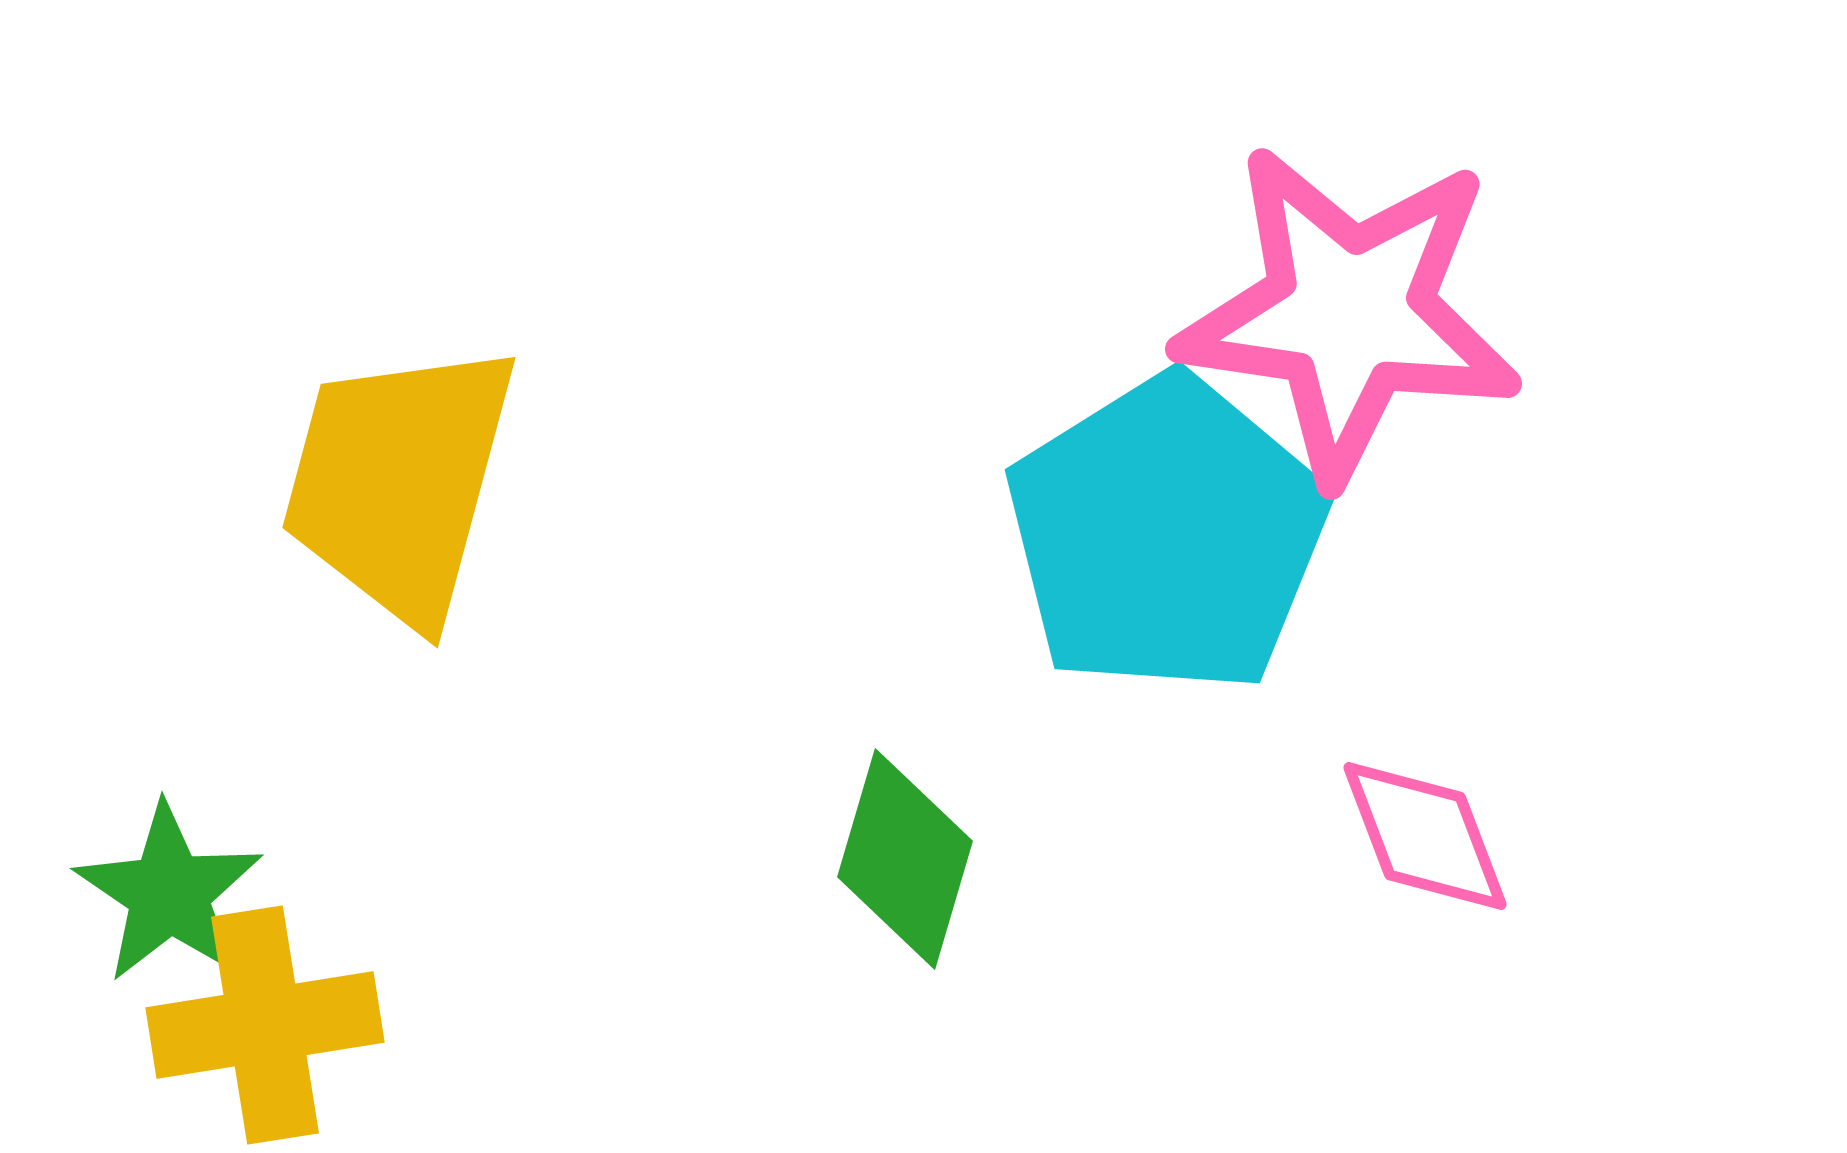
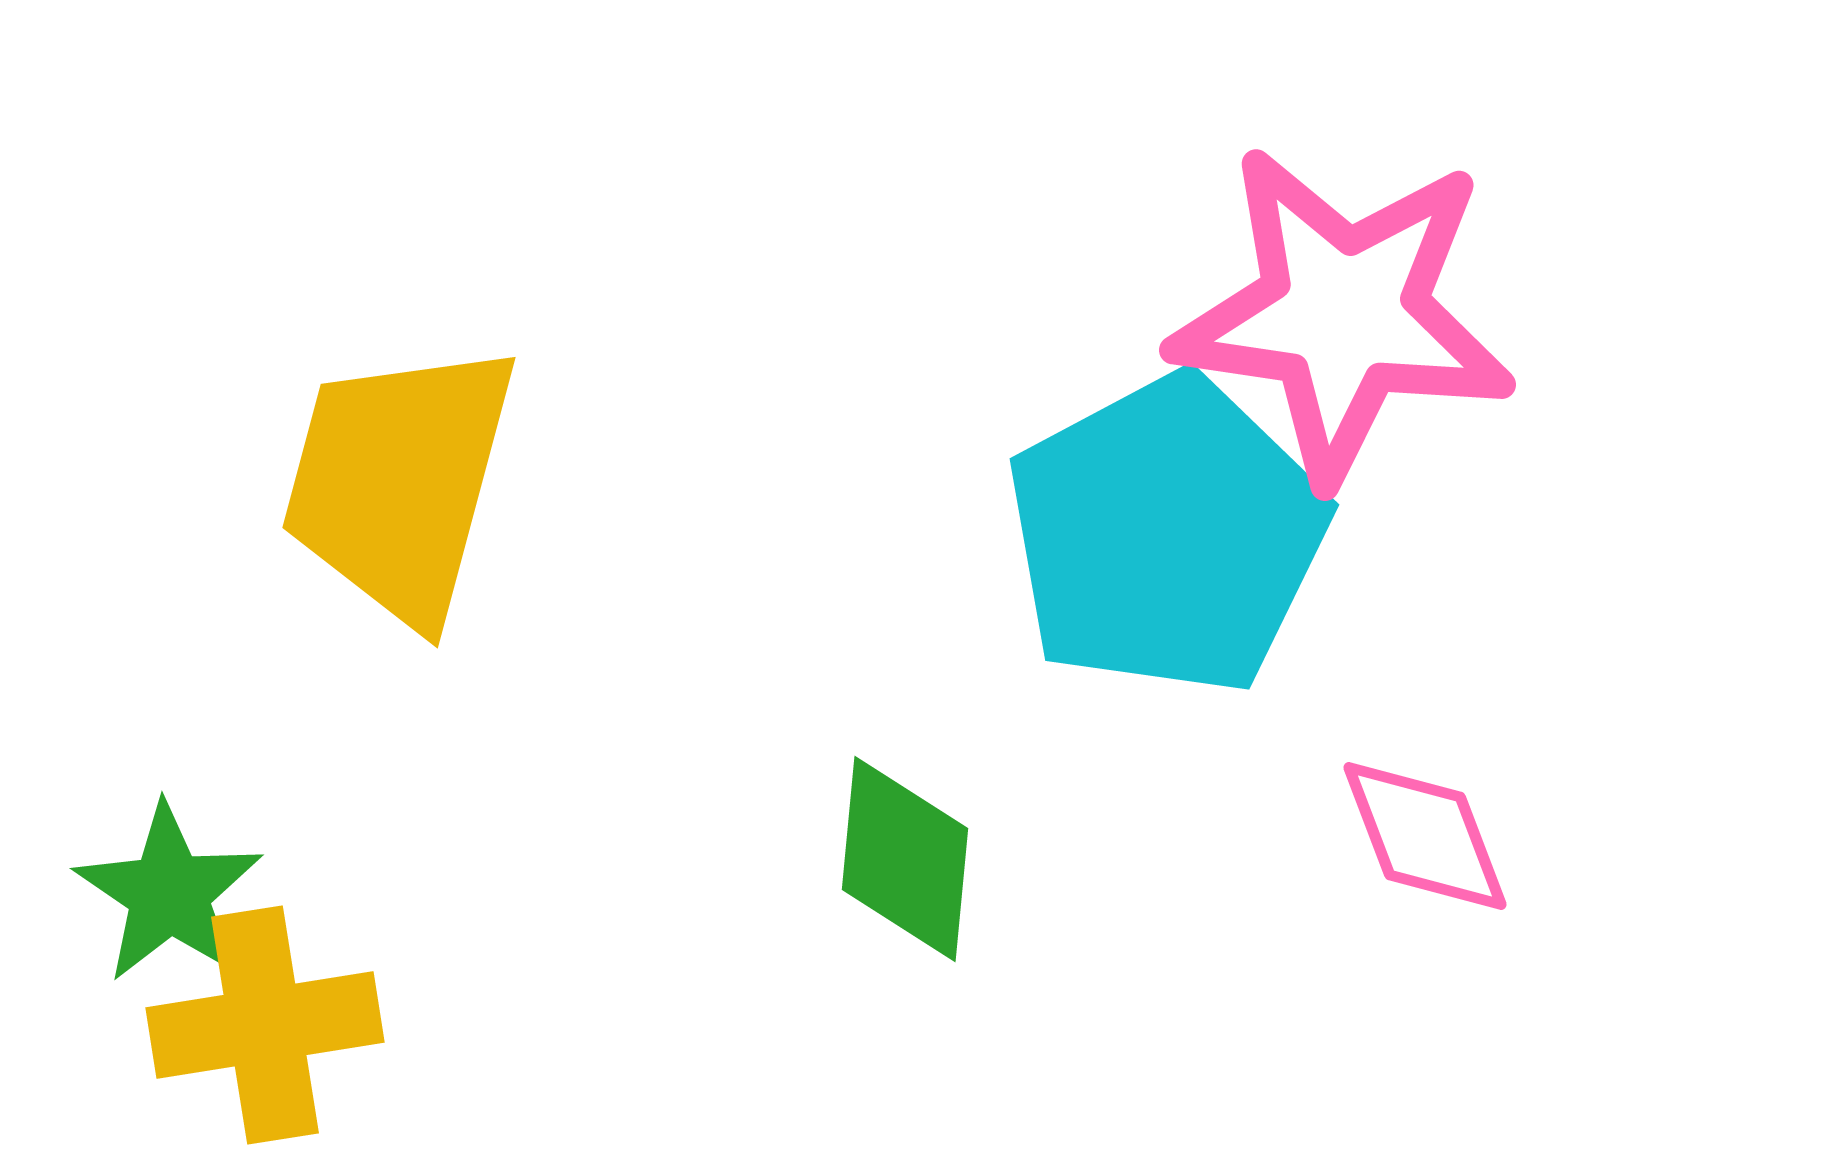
pink star: moved 6 px left, 1 px down
cyan pentagon: rotated 4 degrees clockwise
green diamond: rotated 11 degrees counterclockwise
